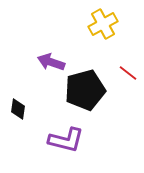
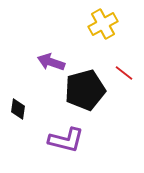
red line: moved 4 px left
